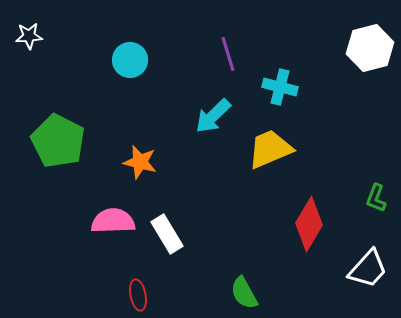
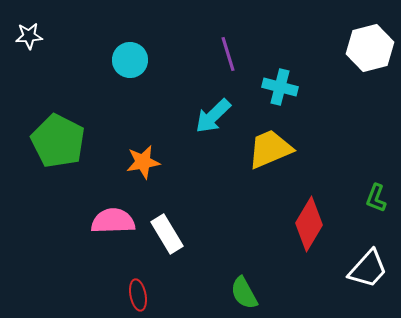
orange star: moved 3 px right; rotated 24 degrees counterclockwise
